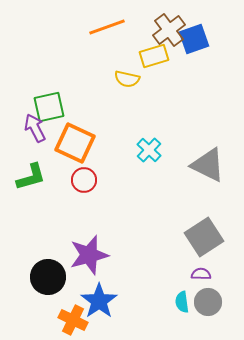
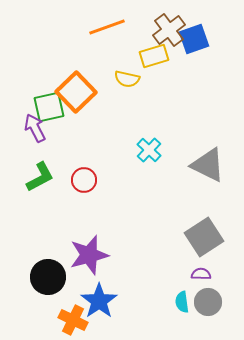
orange square: moved 1 px right, 51 px up; rotated 21 degrees clockwise
green L-shape: moved 9 px right; rotated 12 degrees counterclockwise
